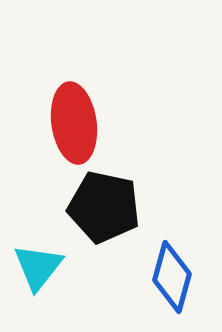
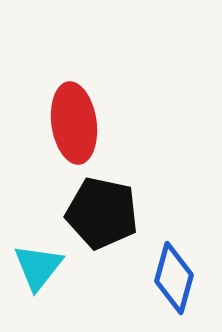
black pentagon: moved 2 px left, 6 px down
blue diamond: moved 2 px right, 1 px down
